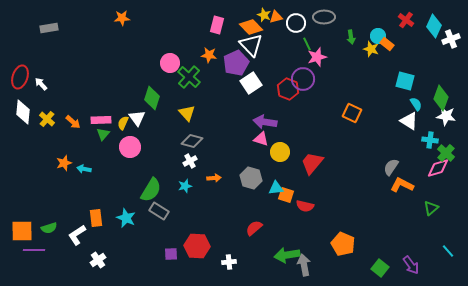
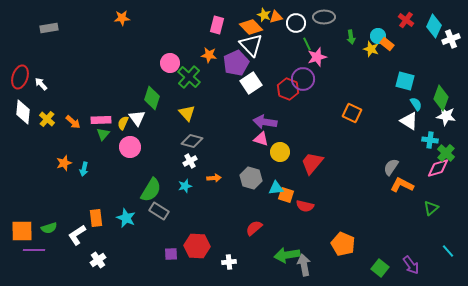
cyan arrow at (84, 169): rotated 88 degrees counterclockwise
